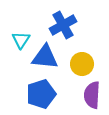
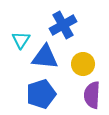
yellow circle: moved 1 px right
